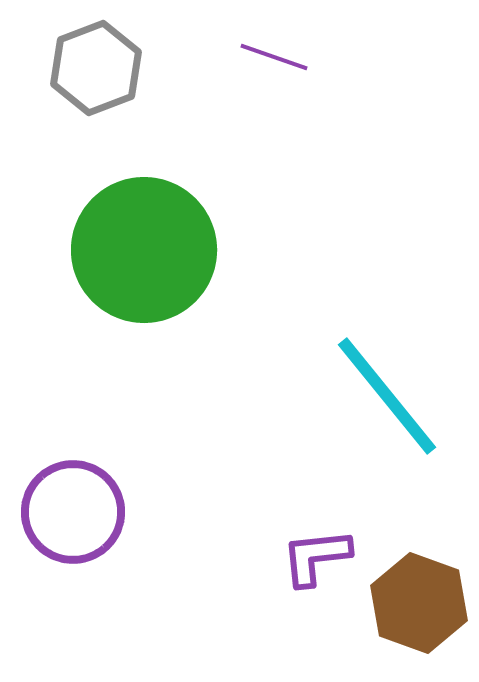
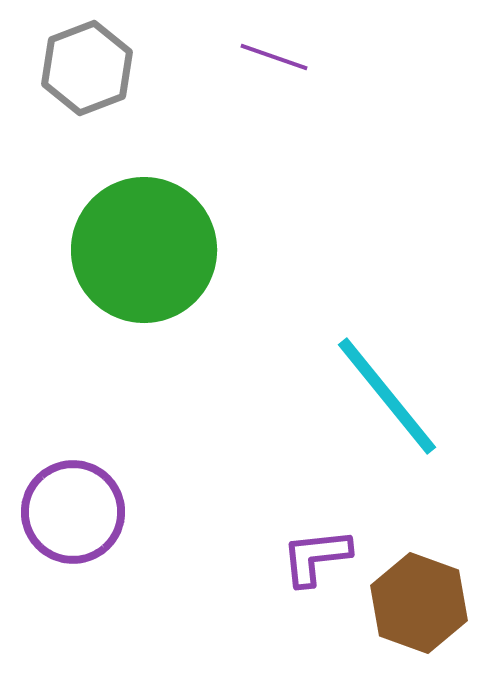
gray hexagon: moved 9 px left
